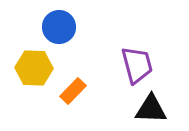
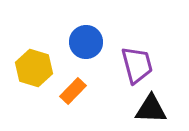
blue circle: moved 27 px right, 15 px down
yellow hexagon: rotated 15 degrees clockwise
